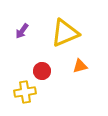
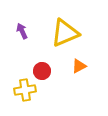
purple arrow: rotated 119 degrees clockwise
orange triangle: moved 1 px left; rotated 14 degrees counterclockwise
yellow cross: moved 2 px up
